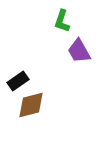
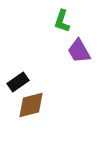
black rectangle: moved 1 px down
